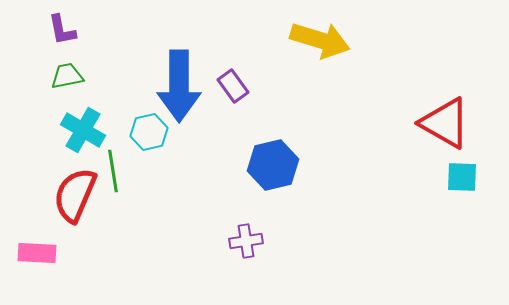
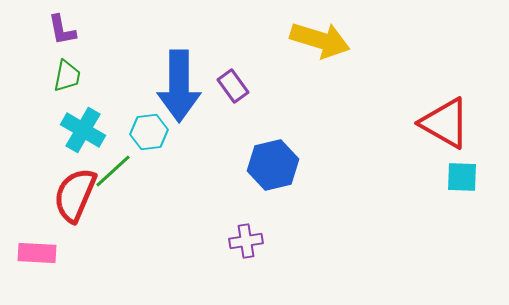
green trapezoid: rotated 112 degrees clockwise
cyan hexagon: rotated 6 degrees clockwise
green line: rotated 57 degrees clockwise
